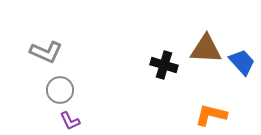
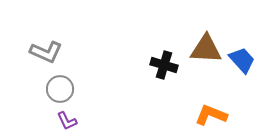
blue trapezoid: moved 2 px up
gray circle: moved 1 px up
orange L-shape: rotated 8 degrees clockwise
purple L-shape: moved 3 px left
